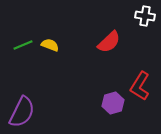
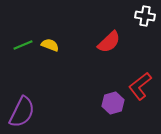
red L-shape: rotated 20 degrees clockwise
